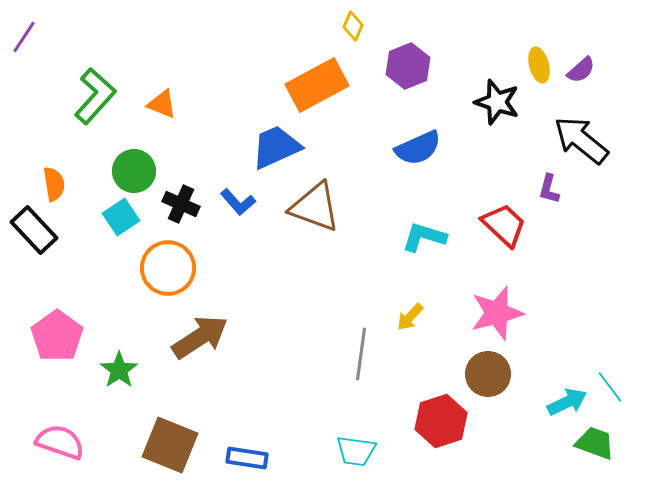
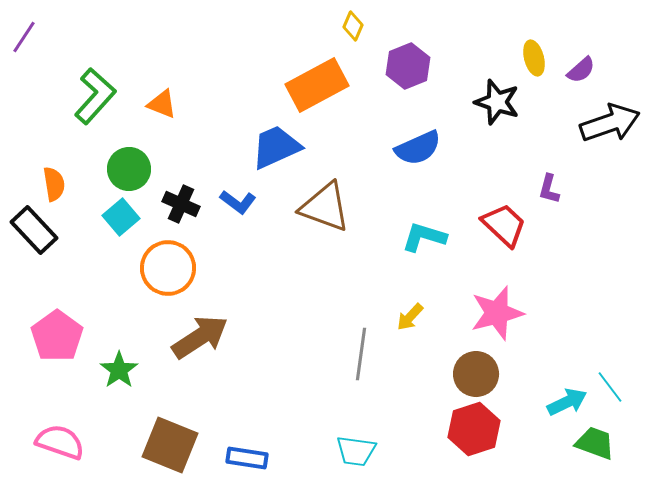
yellow ellipse: moved 5 px left, 7 px up
black arrow: moved 29 px right, 17 px up; rotated 122 degrees clockwise
green circle: moved 5 px left, 2 px up
blue L-shape: rotated 12 degrees counterclockwise
brown triangle: moved 10 px right
cyan square: rotated 6 degrees counterclockwise
brown circle: moved 12 px left
red hexagon: moved 33 px right, 8 px down
